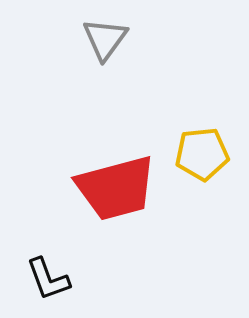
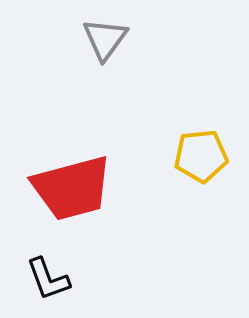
yellow pentagon: moved 1 px left, 2 px down
red trapezoid: moved 44 px left
